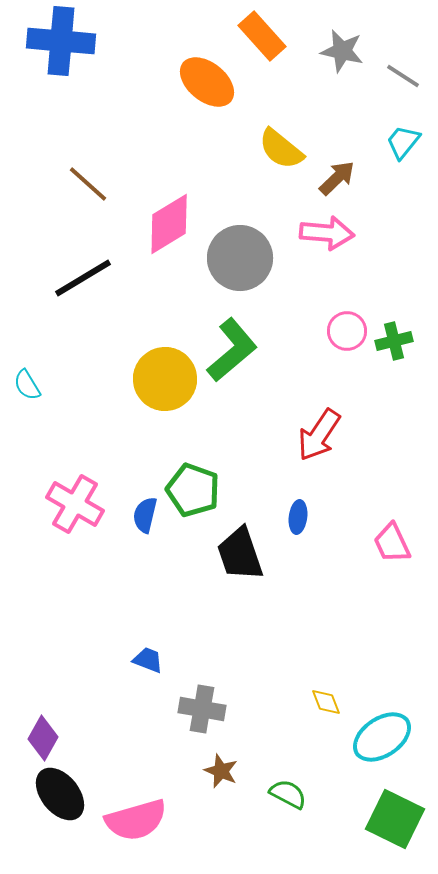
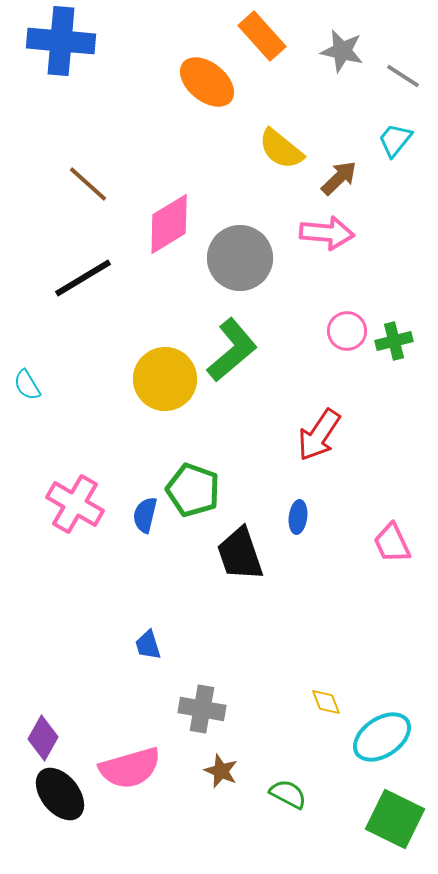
cyan trapezoid: moved 8 px left, 2 px up
brown arrow: moved 2 px right
blue trapezoid: moved 15 px up; rotated 128 degrees counterclockwise
pink semicircle: moved 6 px left, 52 px up
